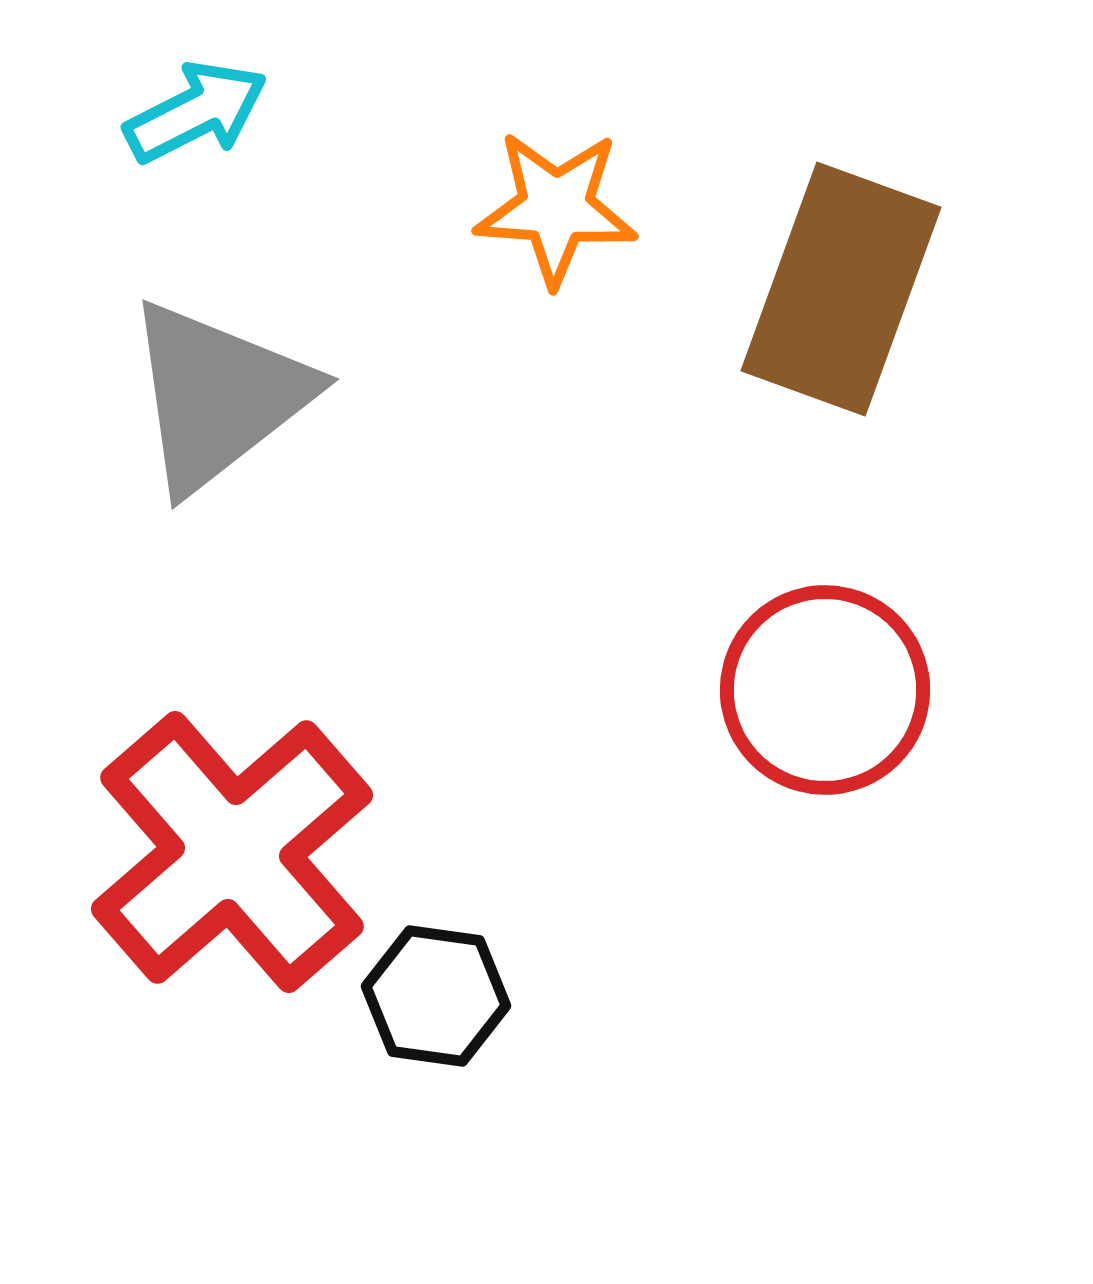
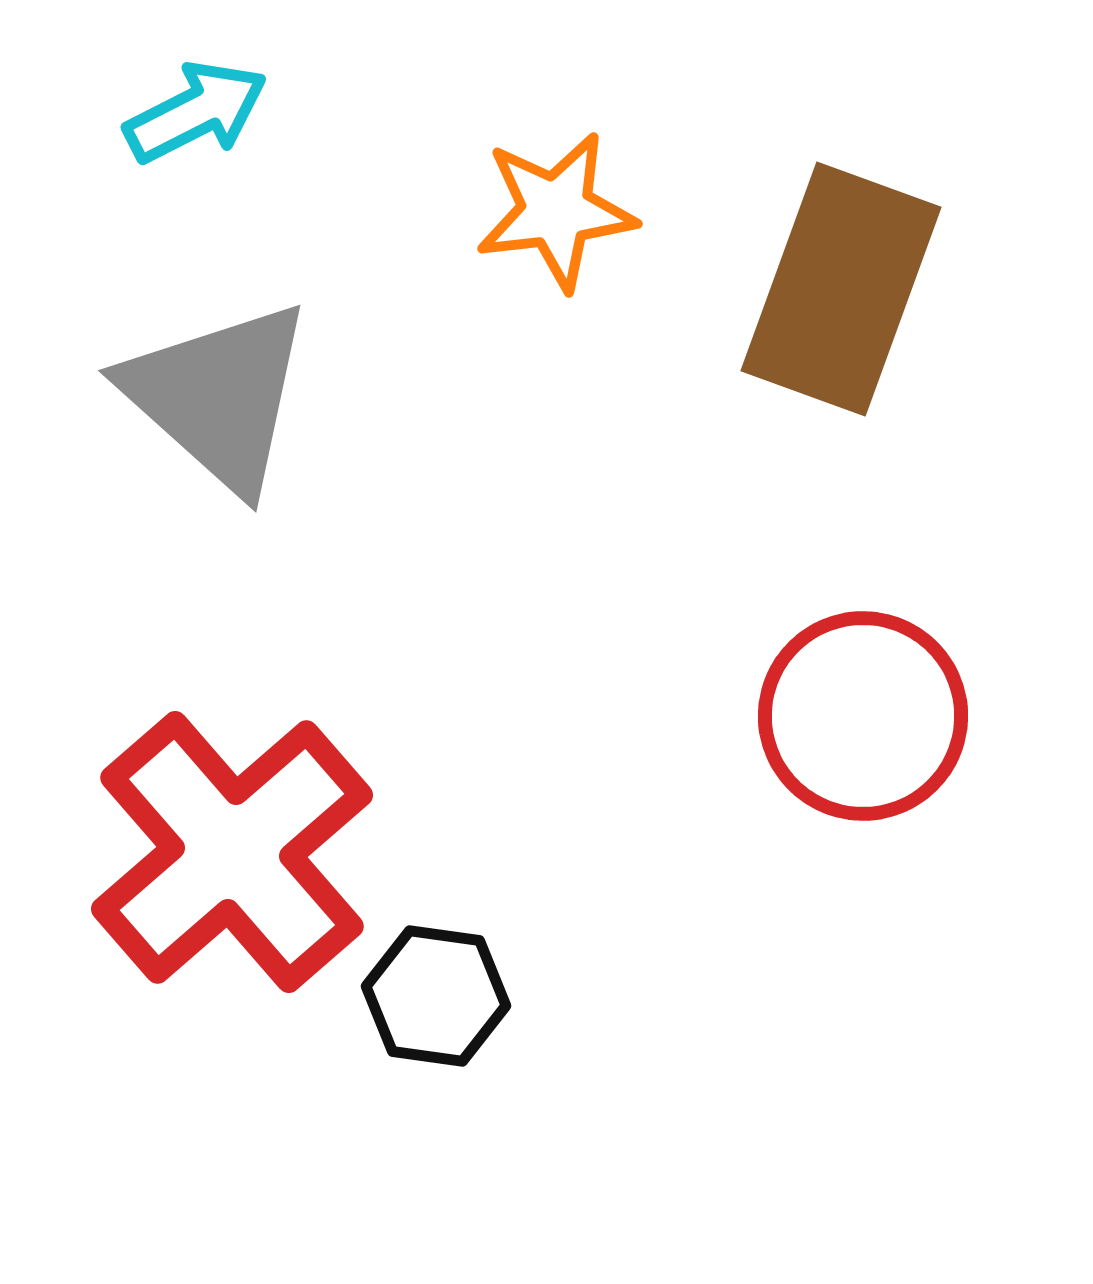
orange star: moved 3 px down; rotated 11 degrees counterclockwise
gray triangle: rotated 40 degrees counterclockwise
red circle: moved 38 px right, 26 px down
